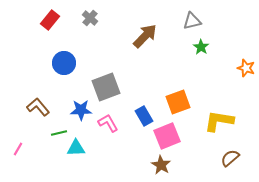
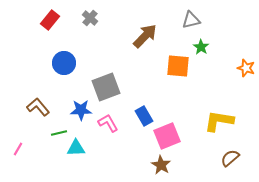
gray triangle: moved 1 px left, 1 px up
orange square: moved 36 px up; rotated 25 degrees clockwise
